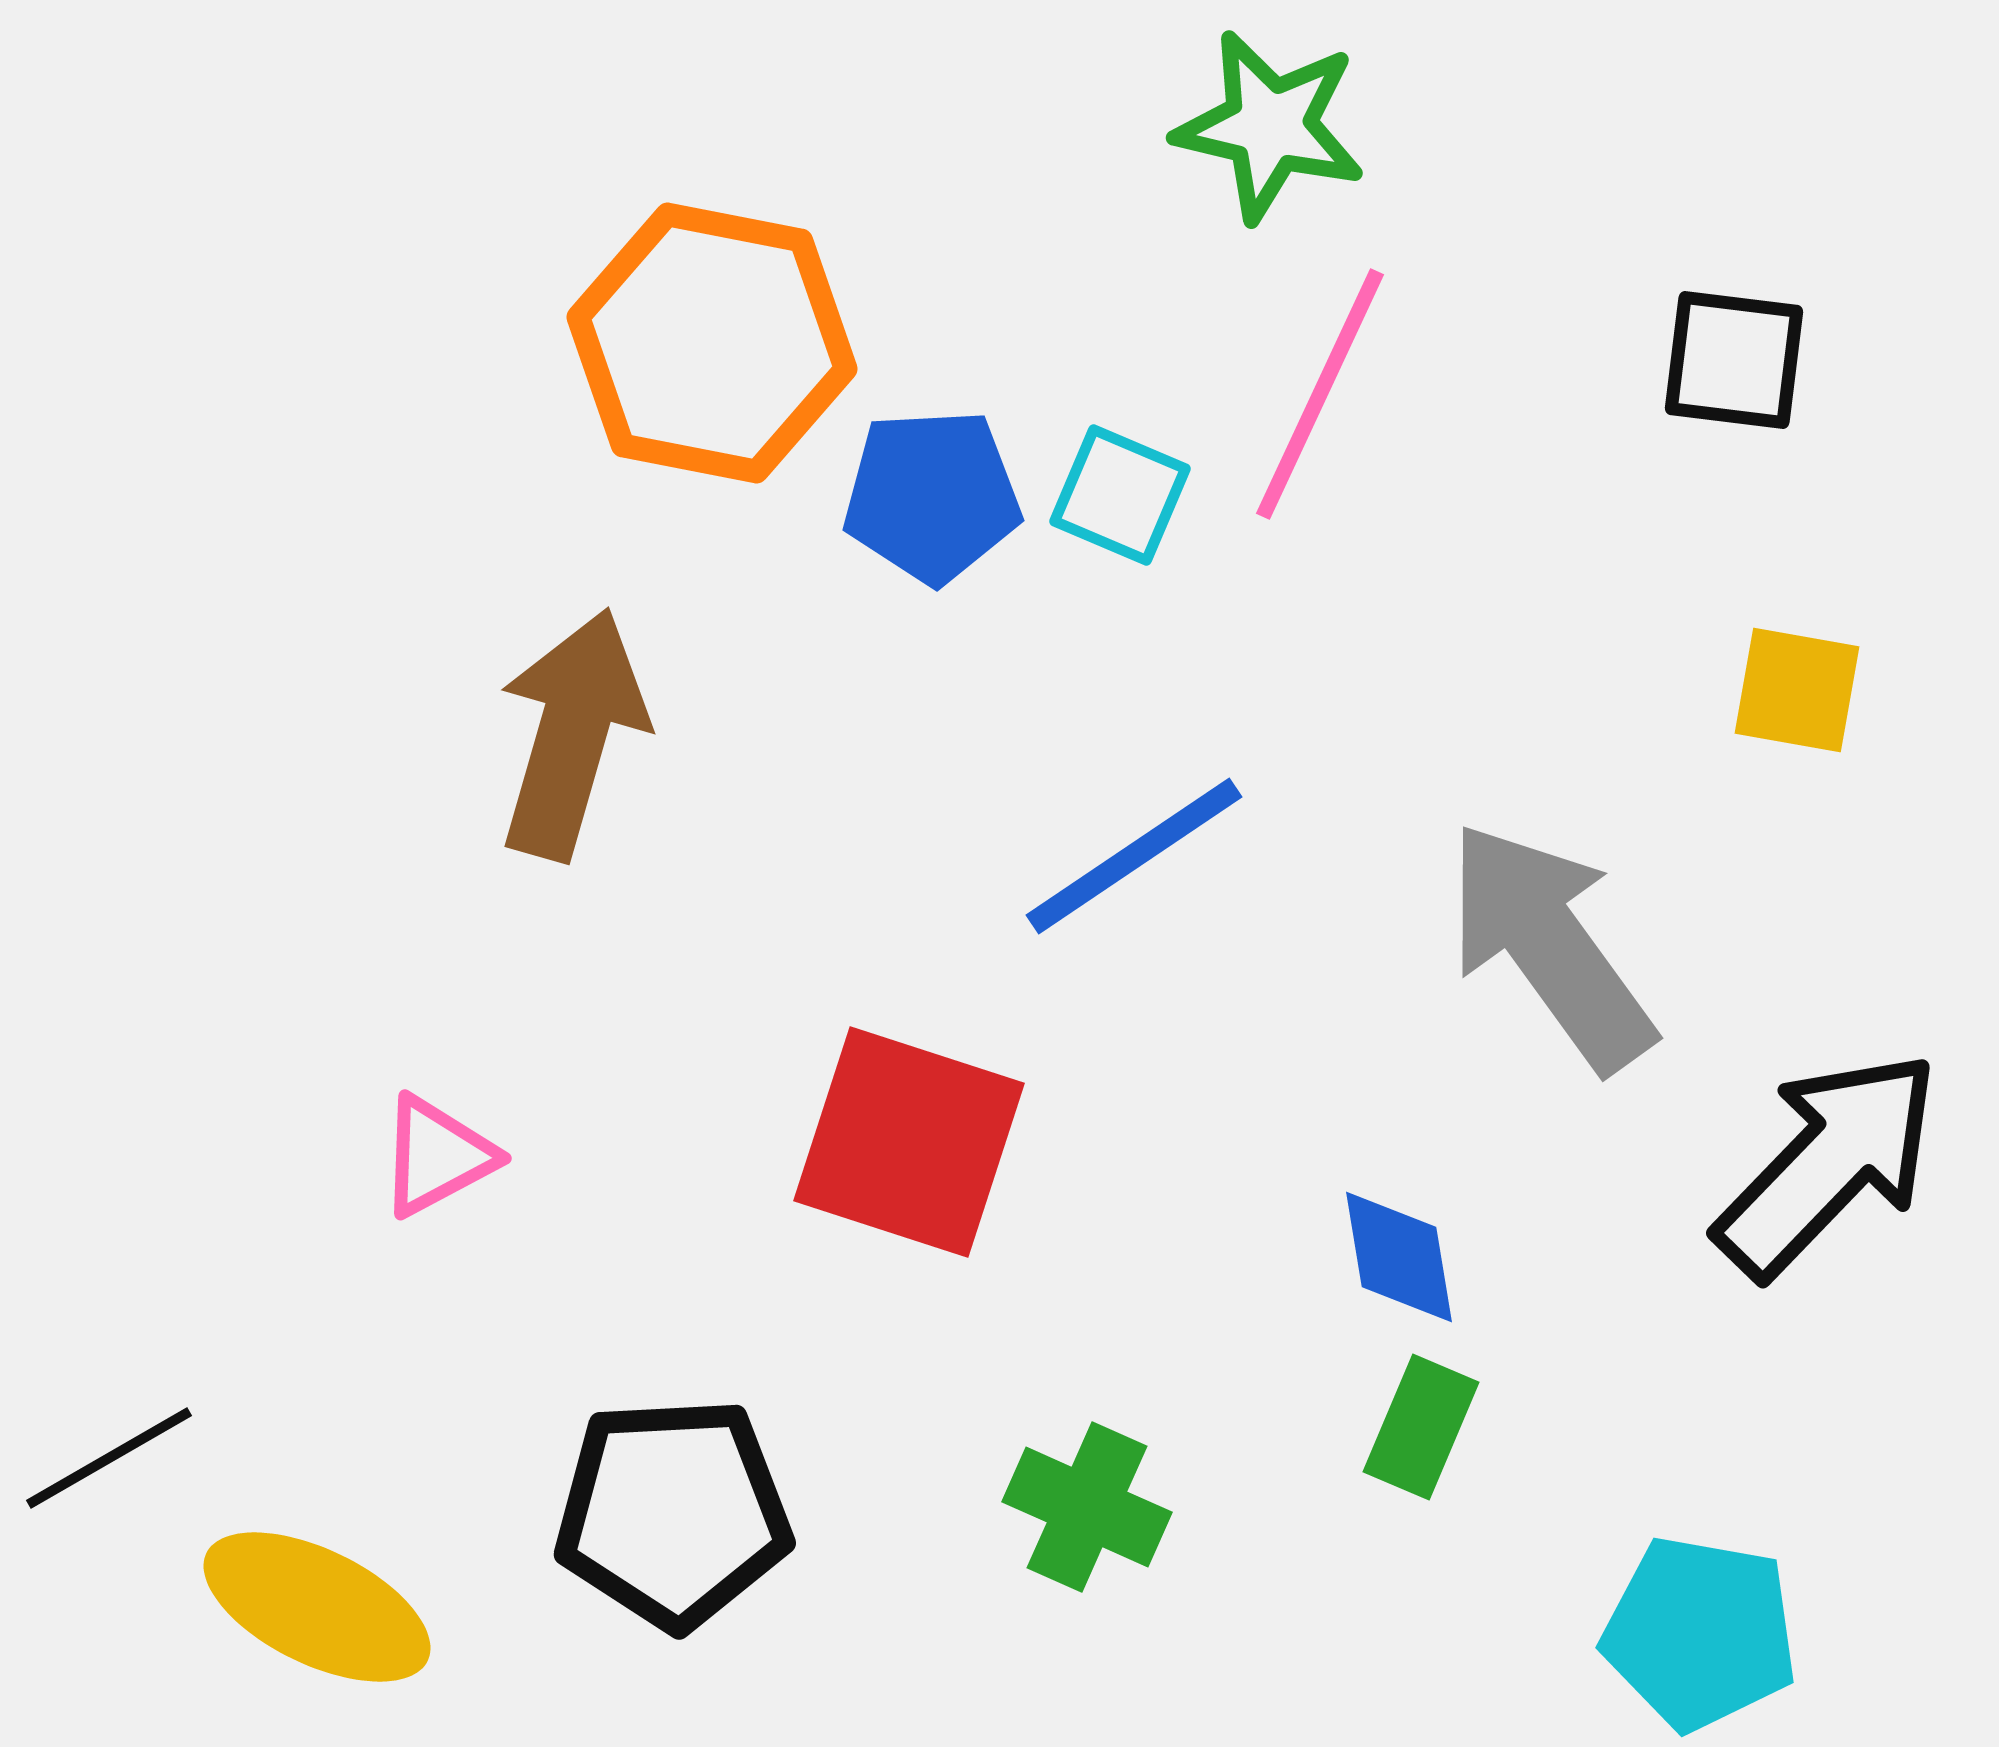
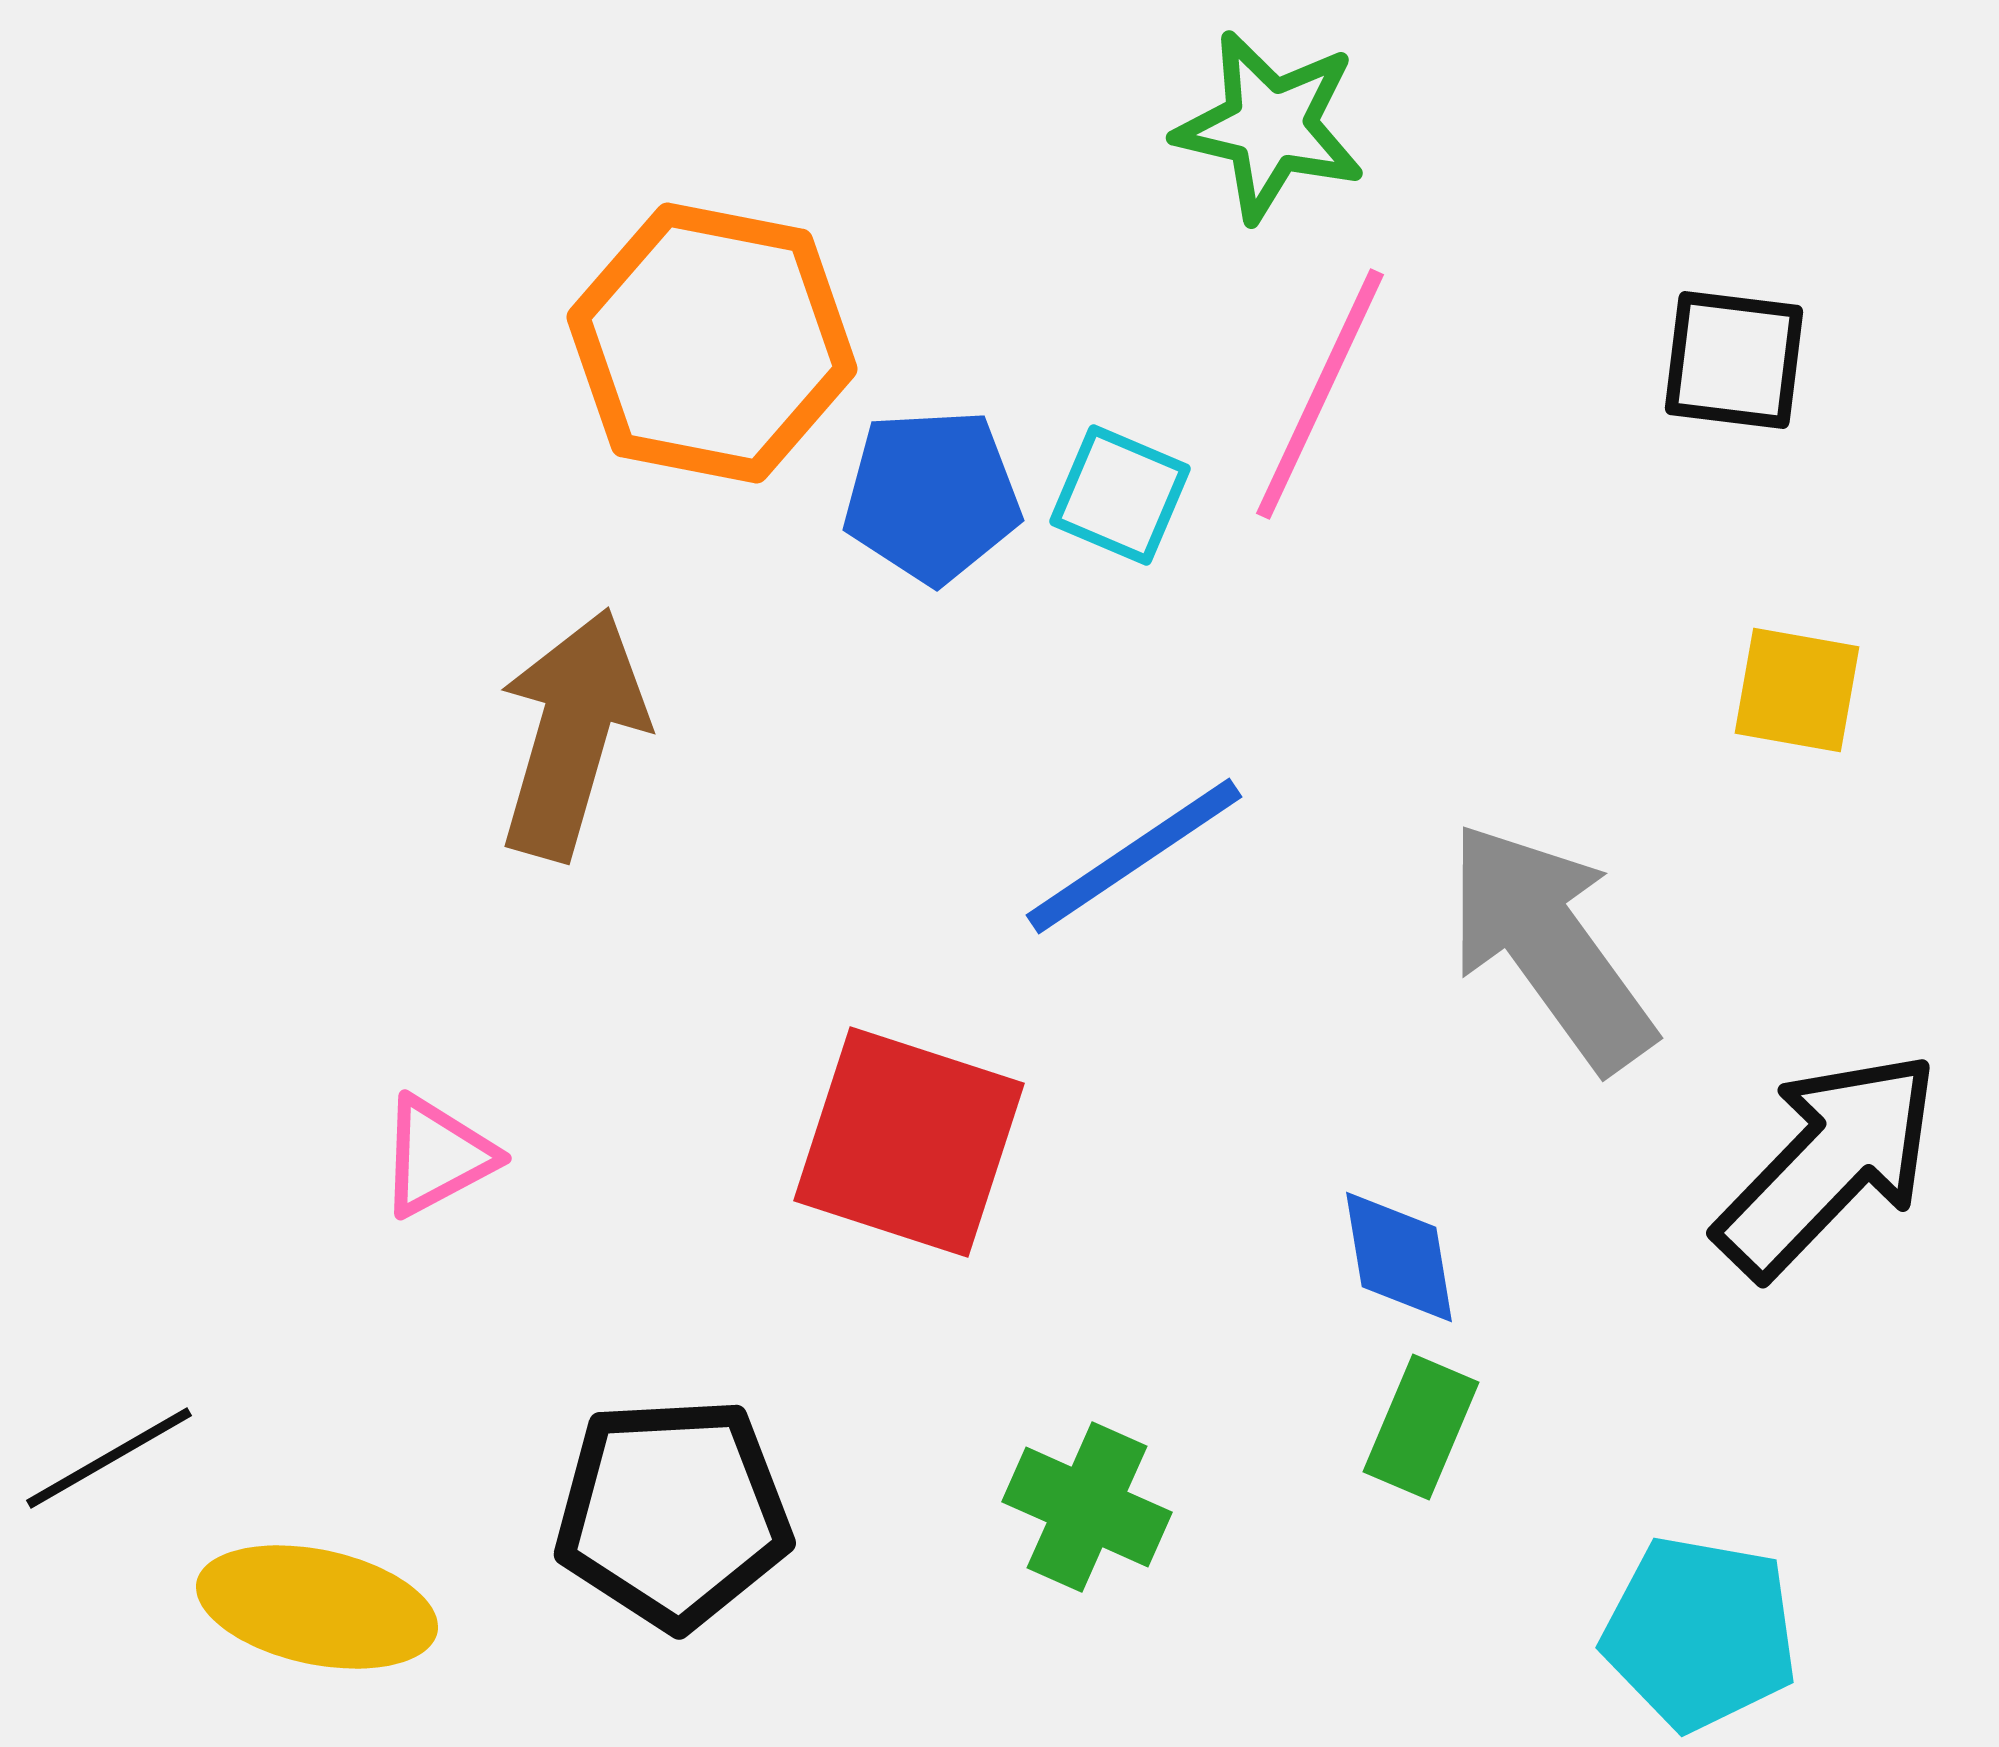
yellow ellipse: rotated 14 degrees counterclockwise
